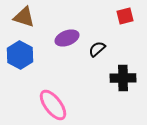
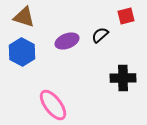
red square: moved 1 px right
purple ellipse: moved 3 px down
black semicircle: moved 3 px right, 14 px up
blue hexagon: moved 2 px right, 3 px up
